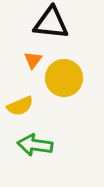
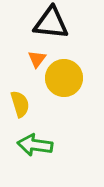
orange triangle: moved 4 px right, 1 px up
yellow semicircle: moved 2 px up; rotated 84 degrees counterclockwise
